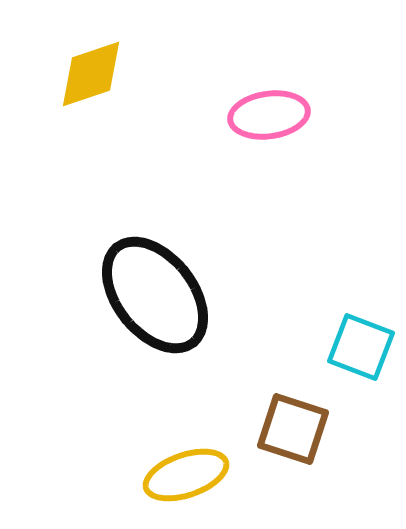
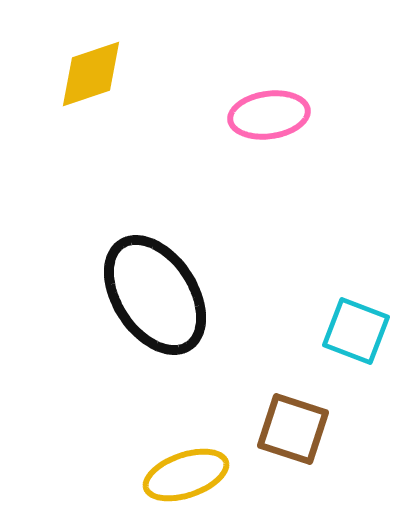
black ellipse: rotated 5 degrees clockwise
cyan square: moved 5 px left, 16 px up
